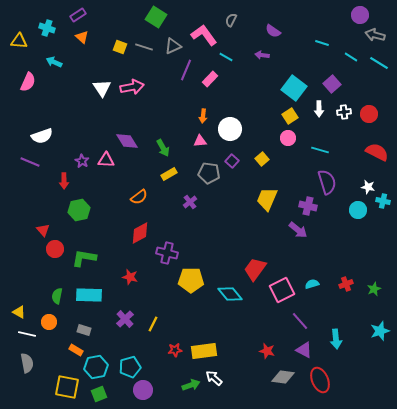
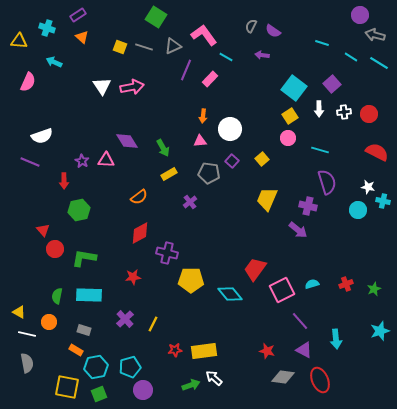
gray semicircle at (231, 20): moved 20 px right, 6 px down
white triangle at (102, 88): moved 2 px up
red star at (130, 277): moved 3 px right; rotated 21 degrees counterclockwise
